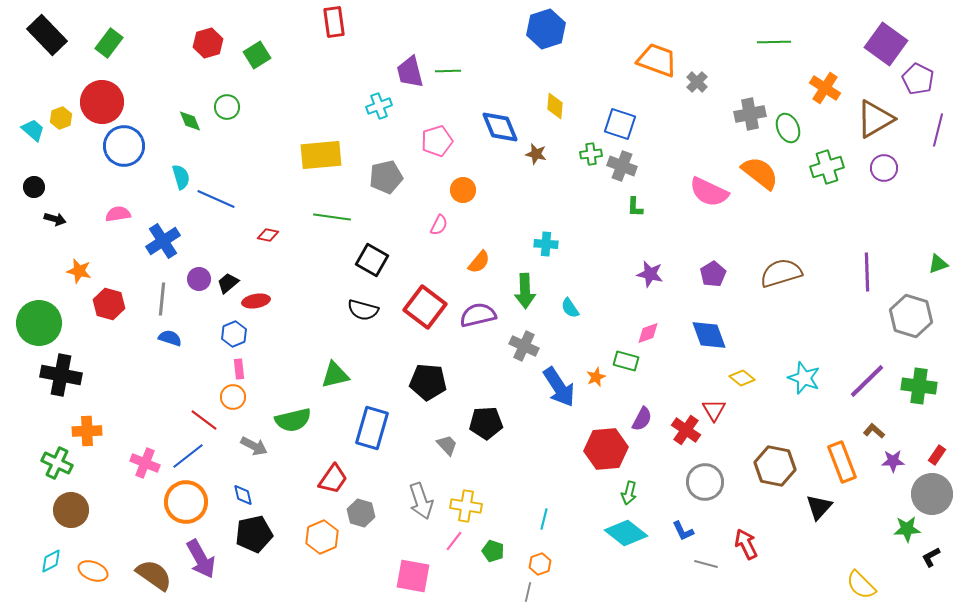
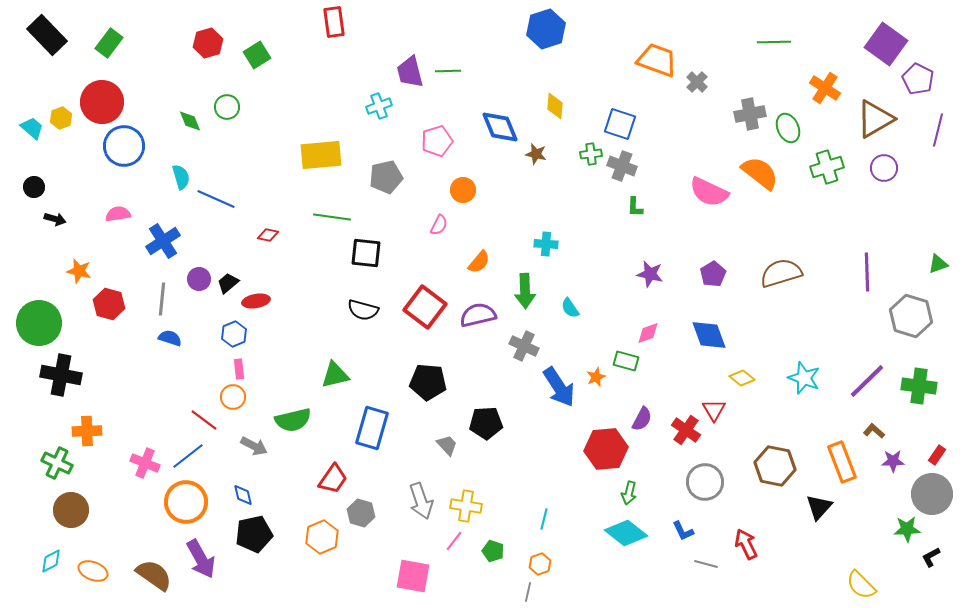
cyan trapezoid at (33, 130): moved 1 px left, 2 px up
black square at (372, 260): moved 6 px left, 7 px up; rotated 24 degrees counterclockwise
